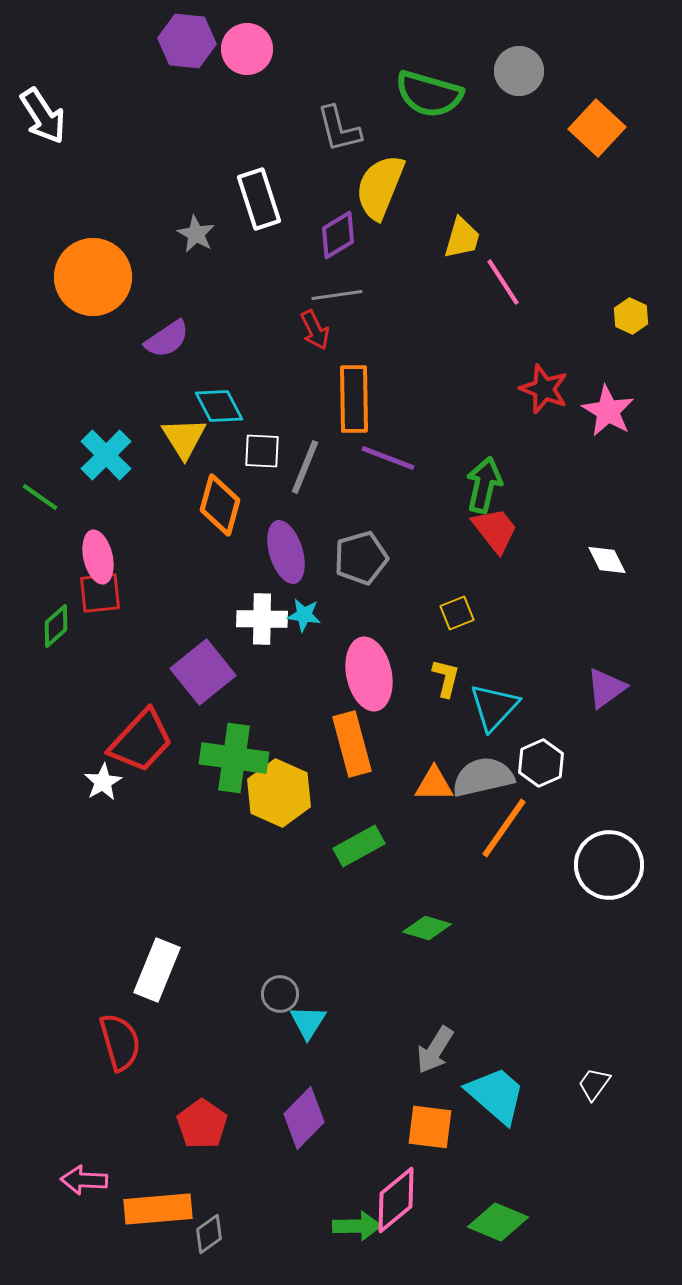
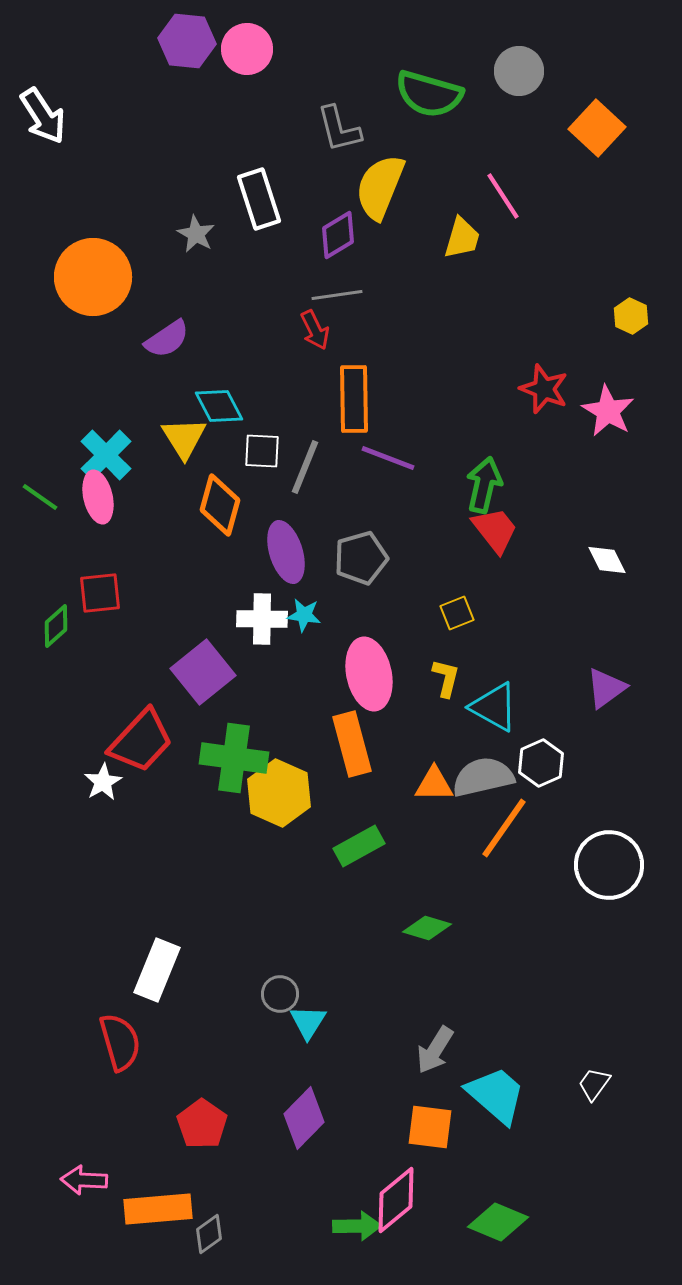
pink line at (503, 282): moved 86 px up
pink ellipse at (98, 557): moved 60 px up
cyan triangle at (494, 707): rotated 44 degrees counterclockwise
